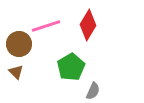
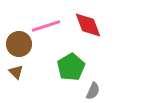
red diamond: rotated 52 degrees counterclockwise
